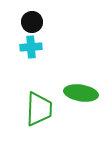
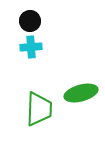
black circle: moved 2 px left, 1 px up
green ellipse: rotated 24 degrees counterclockwise
